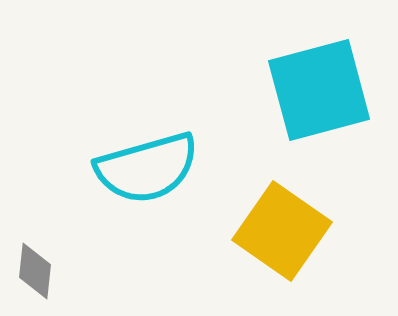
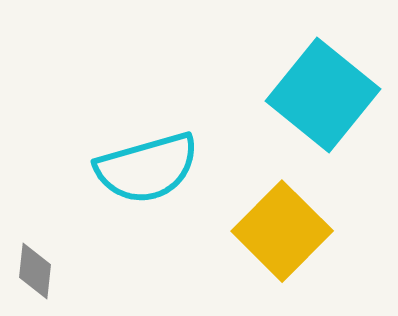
cyan square: moved 4 px right, 5 px down; rotated 36 degrees counterclockwise
yellow square: rotated 10 degrees clockwise
